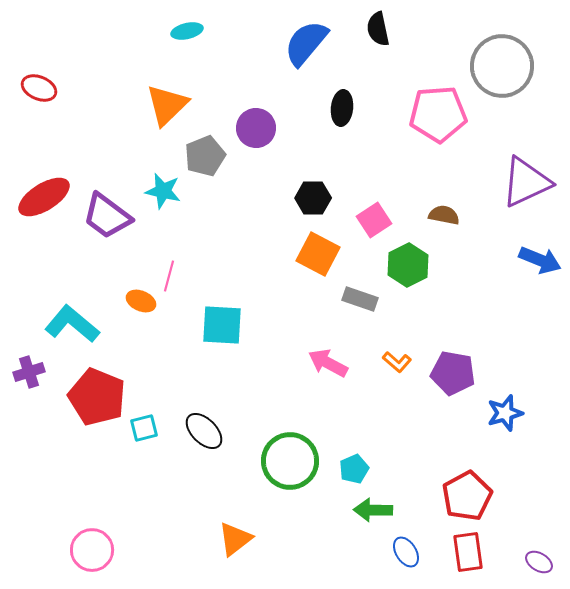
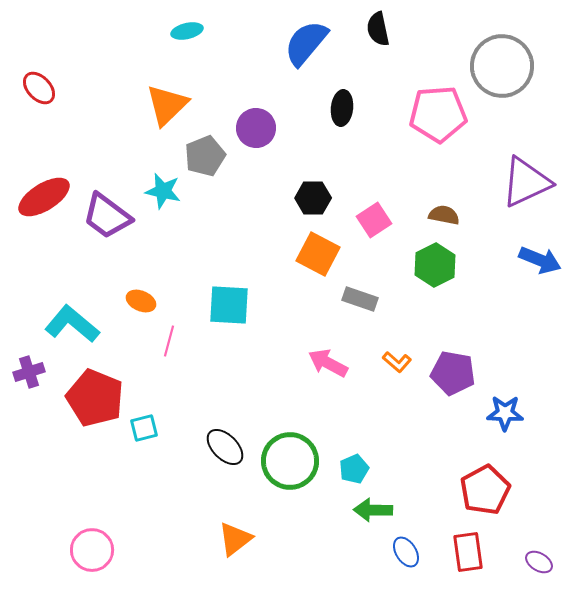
red ellipse at (39, 88): rotated 24 degrees clockwise
green hexagon at (408, 265): moved 27 px right
pink line at (169, 276): moved 65 px down
cyan square at (222, 325): moved 7 px right, 20 px up
red pentagon at (97, 397): moved 2 px left, 1 px down
blue star at (505, 413): rotated 18 degrees clockwise
black ellipse at (204, 431): moved 21 px right, 16 px down
red pentagon at (467, 496): moved 18 px right, 6 px up
